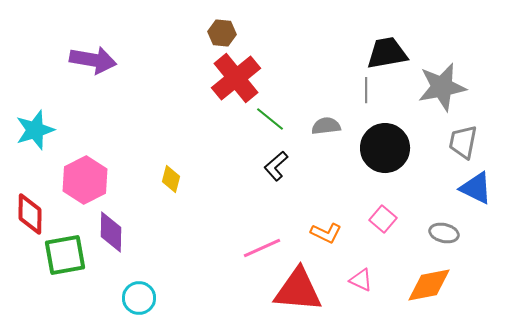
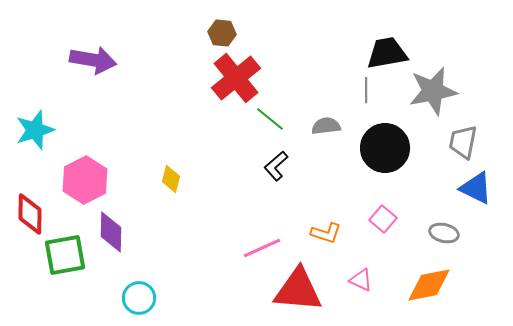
gray star: moved 9 px left, 4 px down
orange L-shape: rotated 8 degrees counterclockwise
